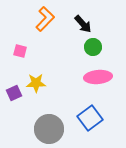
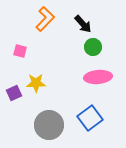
gray circle: moved 4 px up
